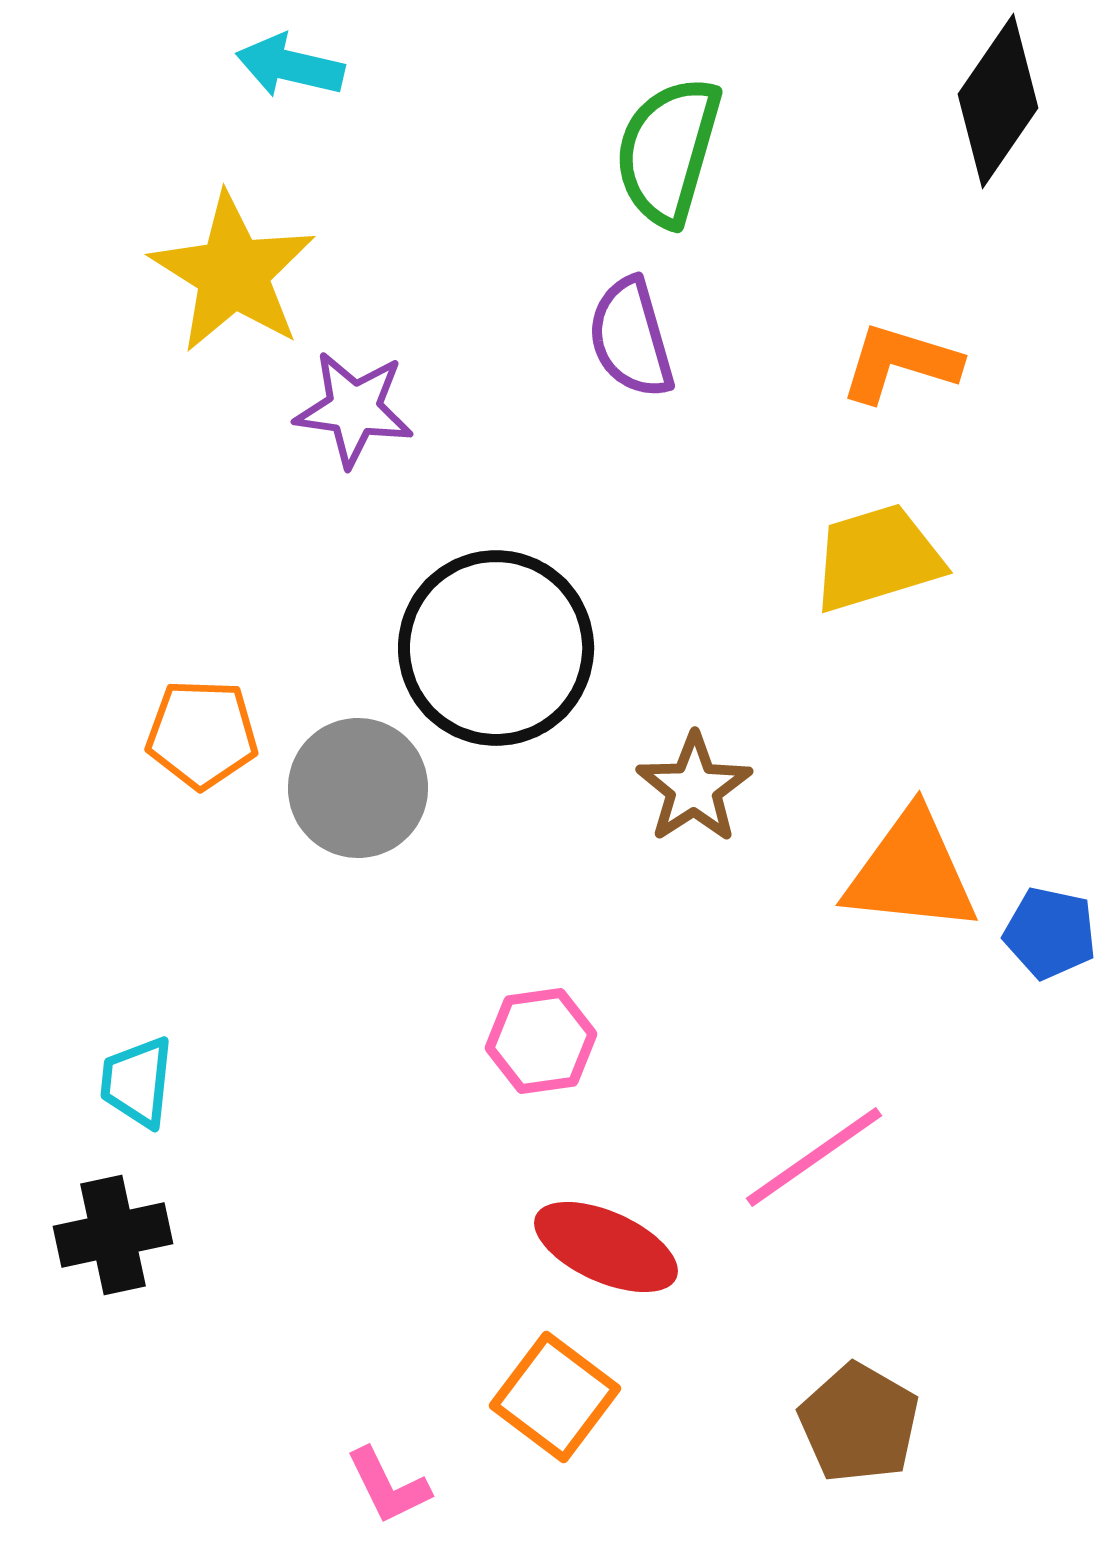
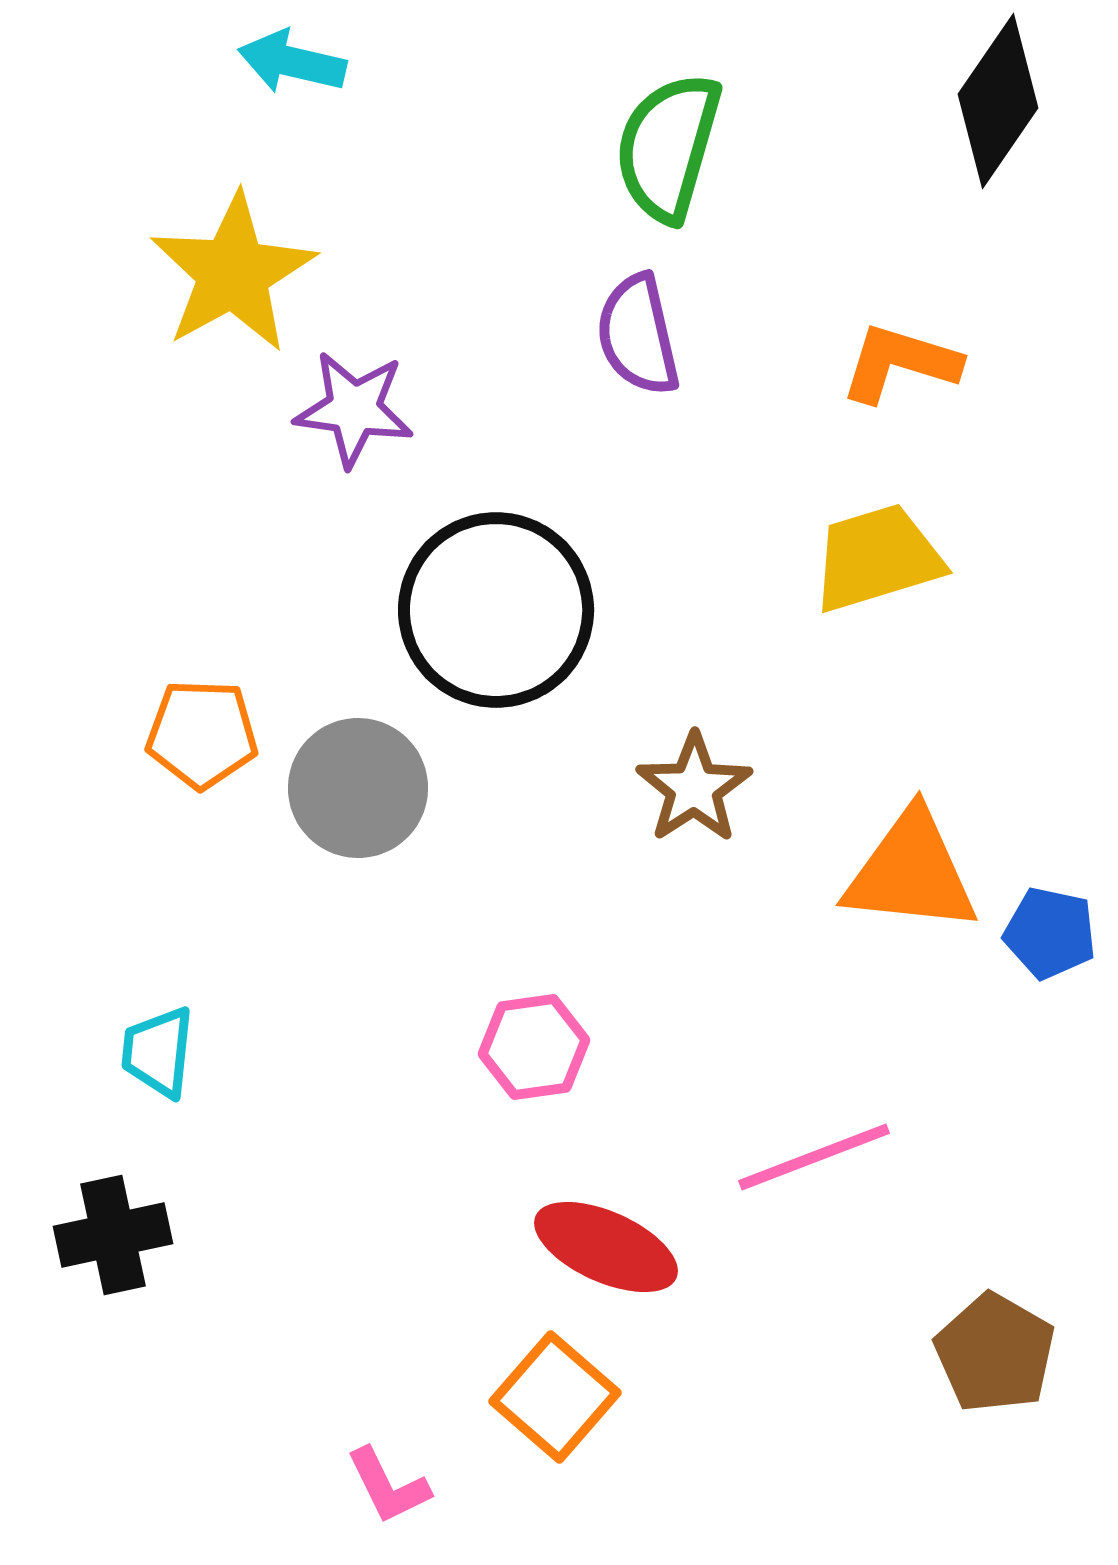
cyan arrow: moved 2 px right, 4 px up
green semicircle: moved 4 px up
yellow star: rotated 11 degrees clockwise
purple semicircle: moved 7 px right, 3 px up; rotated 3 degrees clockwise
black circle: moved 38 px up
pink hexagon: moved 7 px left, 6 px down
cyan trapezoid: moved 21 px right, 30 px up
pink line: rotated 14 degrees clockwise
orange square: rotated 4 degrees clockwise
brown pentagon: moved 136 px right, 70 px up
